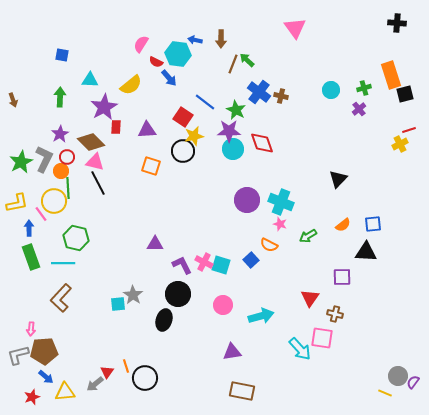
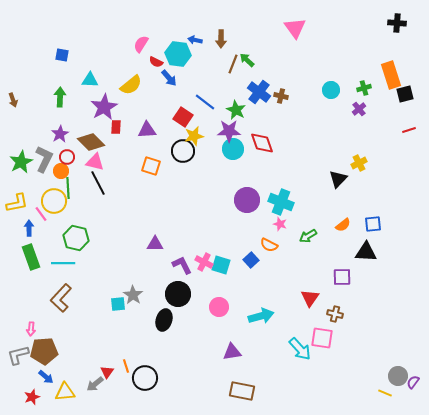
yellow cross at (400, 144): moved 41 px left, 19 px down
pink circle at (223, 305): moved 4 px left, 2 px down
